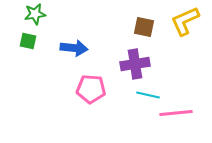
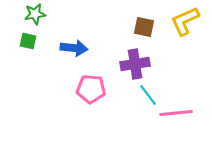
cyan line: rotated 40 degrees clockwise
